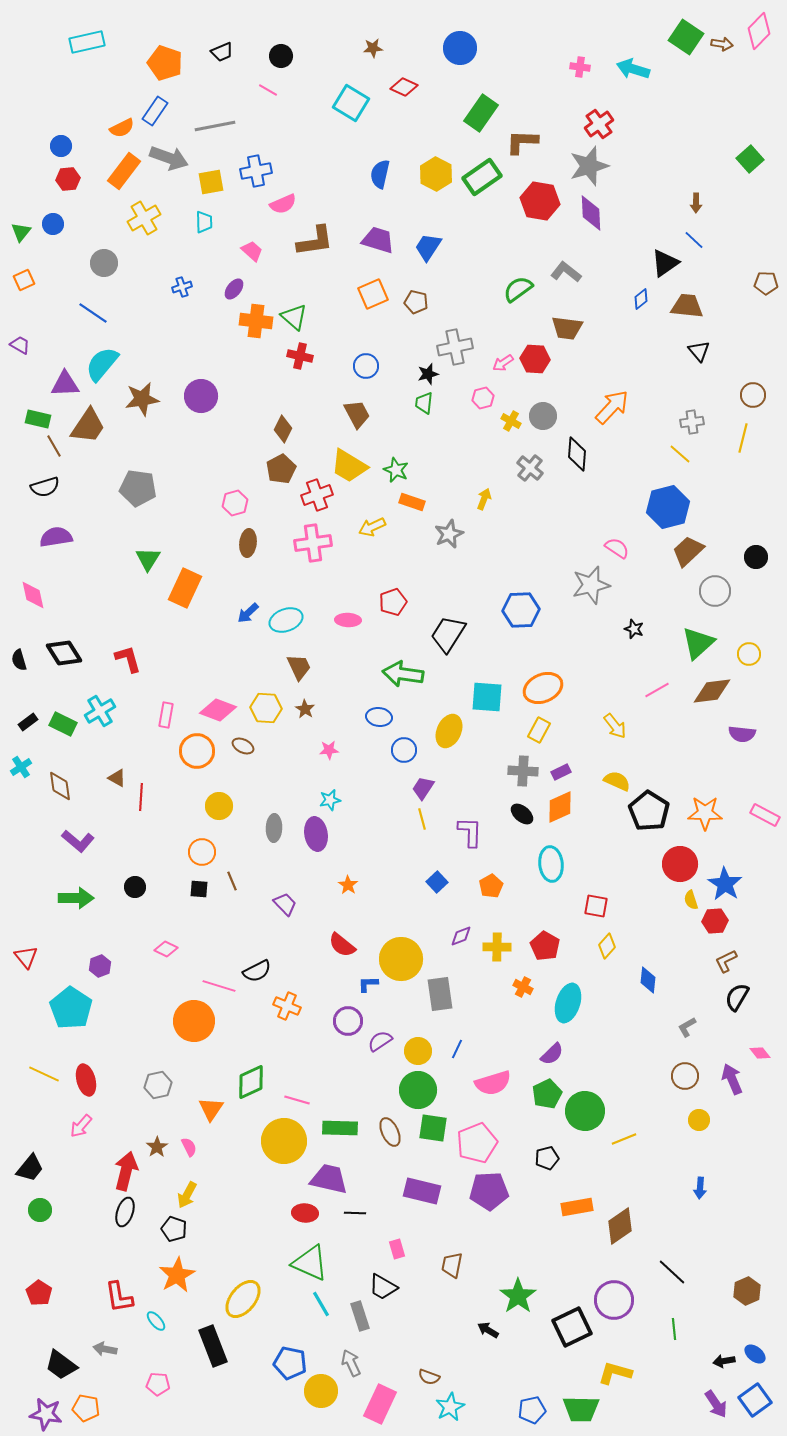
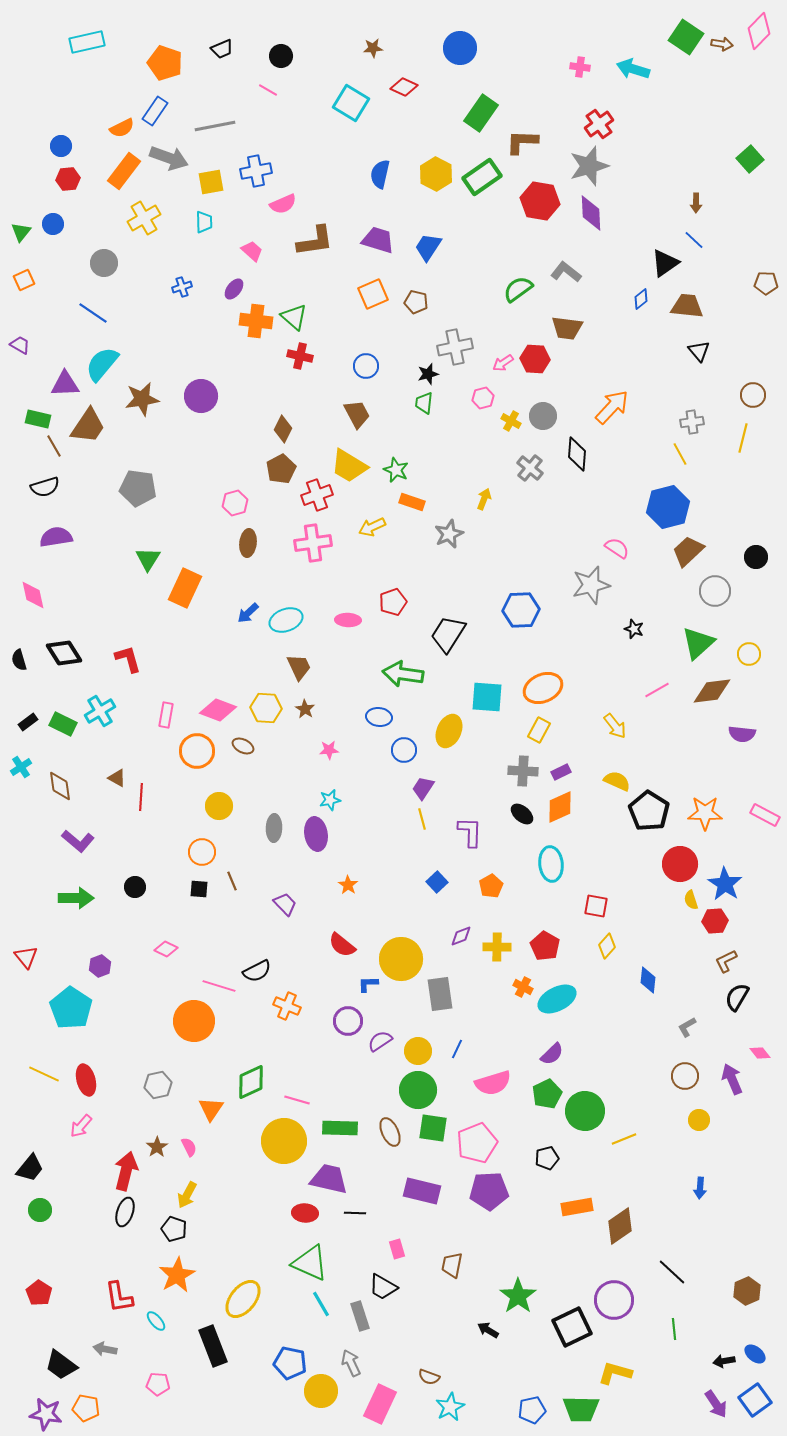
black trapezoid at (222, 52): moved 3 px up
yellow line at (680, 454): rotated 20 degrees clockwise
cyan ellipse at (568, 1003): moved 11 px left, 4 px up; rotated 45 degrees clockwise
